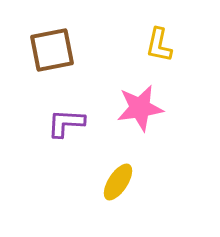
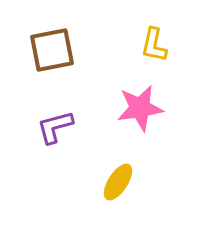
yellow L-shape: moved 5 px left
purple L-shape: moved 11 px left, 4 px down; rotated 18 degrees counterclockwise
